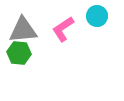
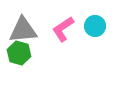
cyan circle: moved 2 px left, 10 px down
green hexagon: rotated 10 degrees clockwise
